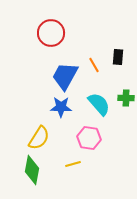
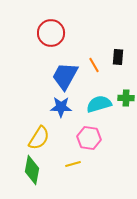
cyan semicircle: rotated 65 degrees counterclockwise
